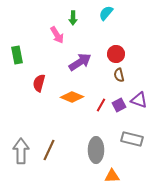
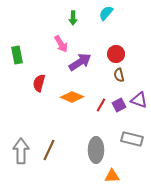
pink arrow: moved 4 px right, 9 px down
